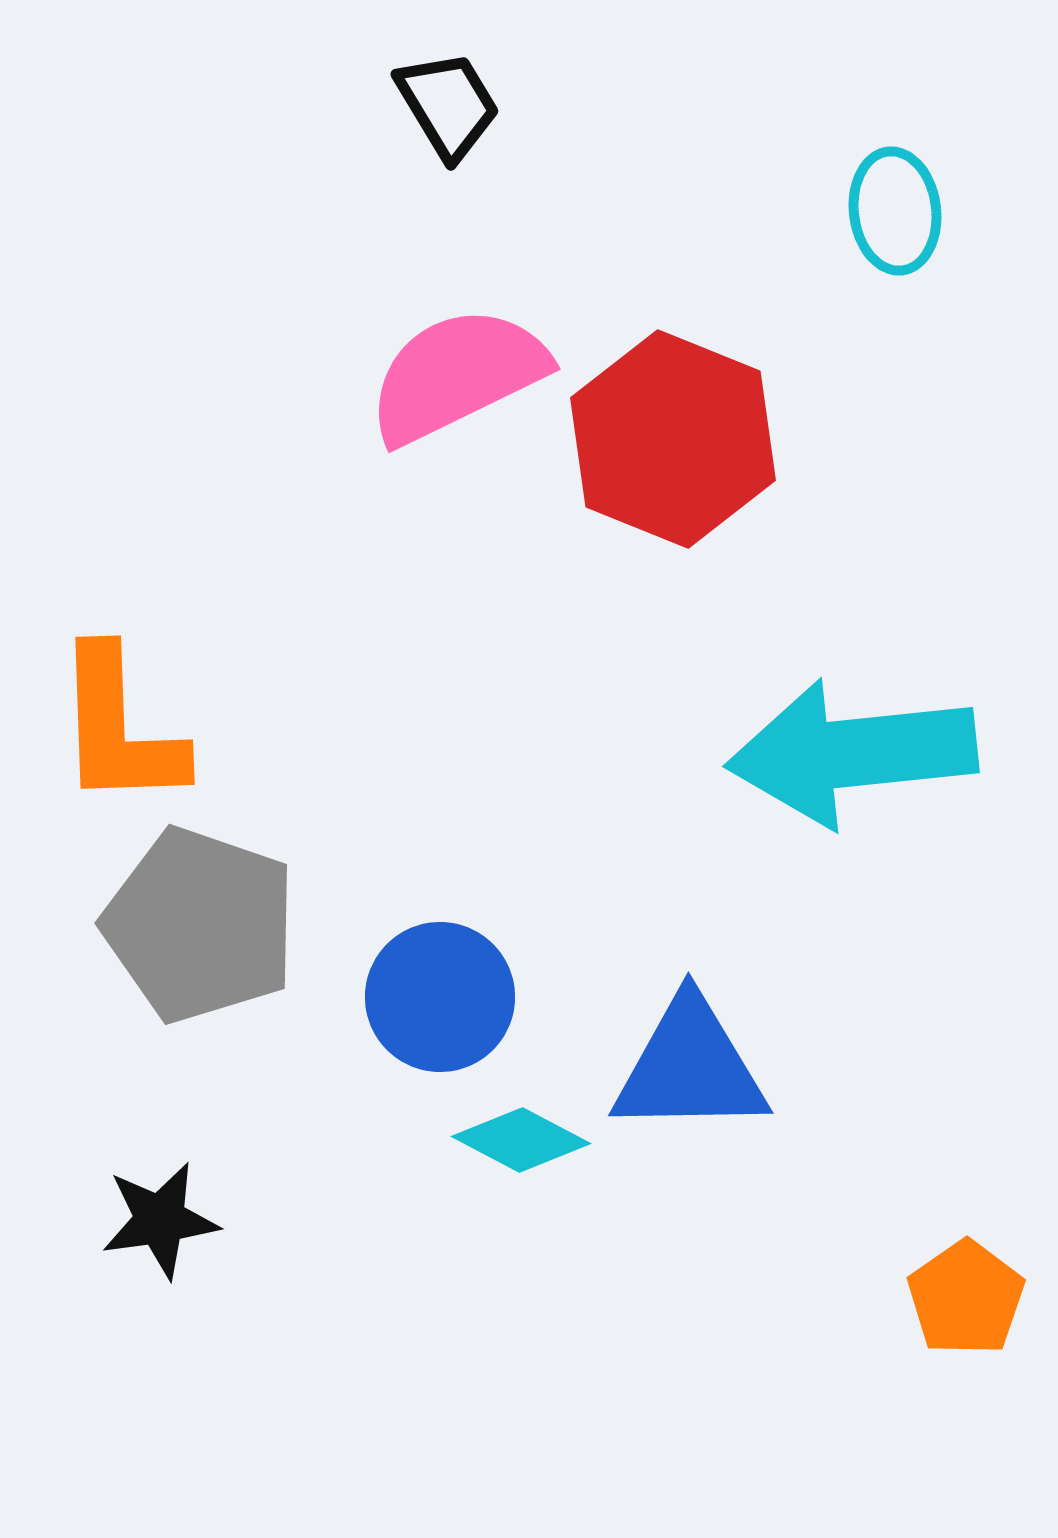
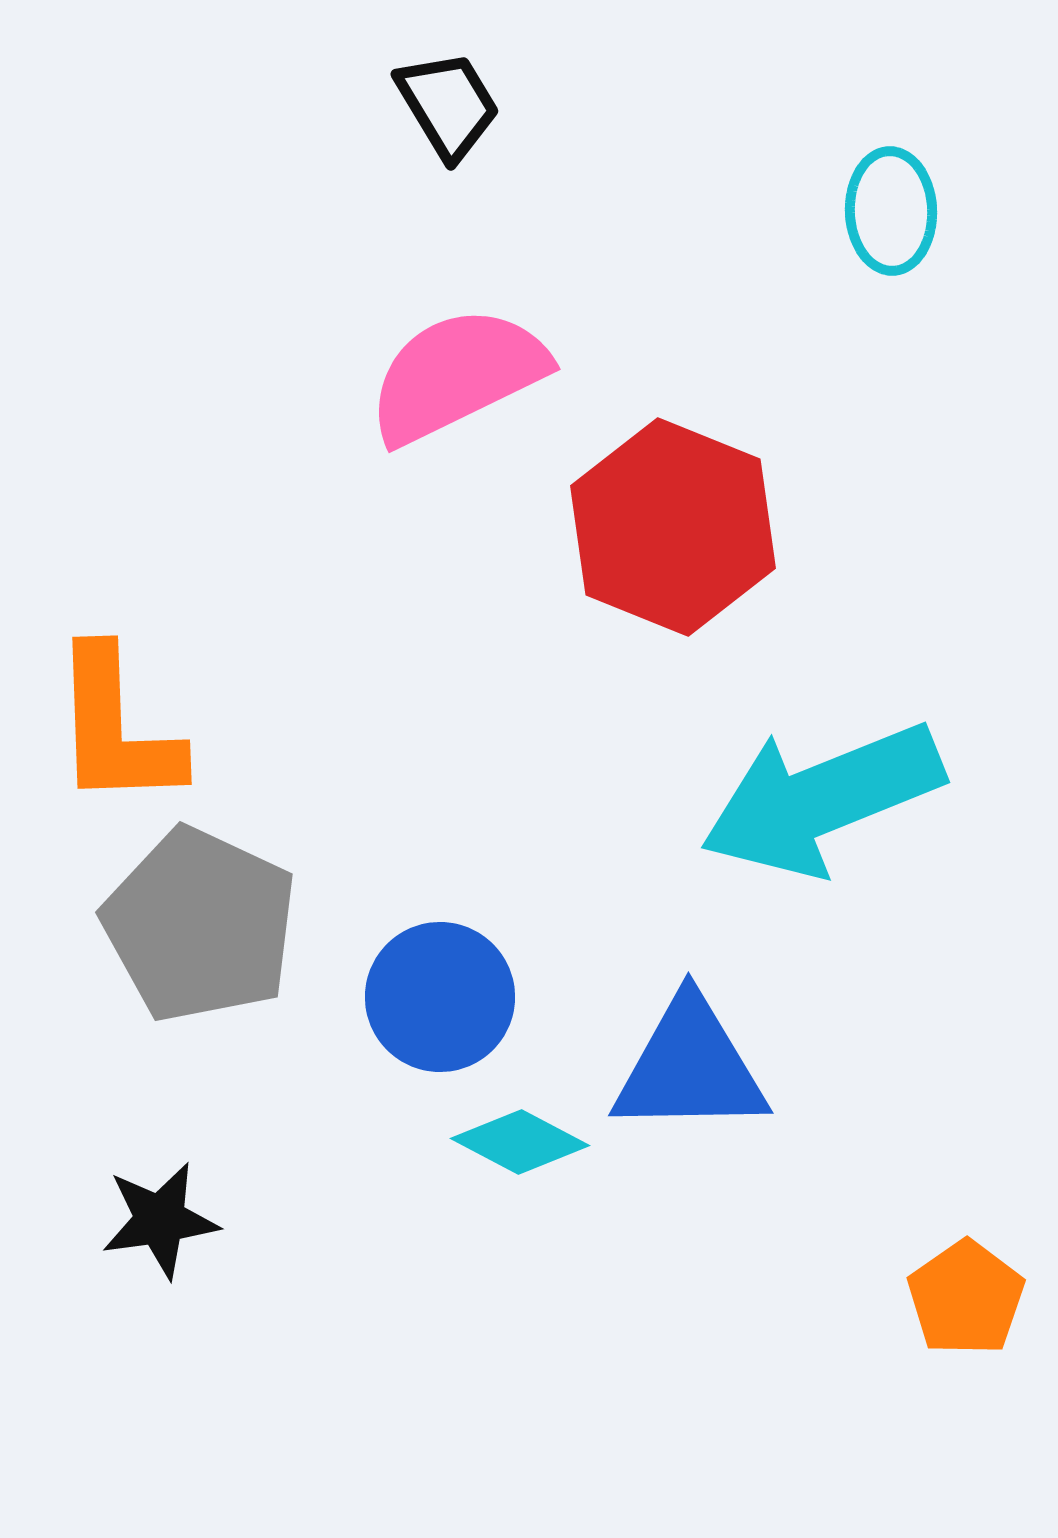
cyan ellipse: moved 4 px left; rotated 5 degrees clockwise
red hexagon: moved 88 px down
orange L-shape: moved 3 px left
cyan arrow: moved 30 px left, 46 px down; rotated 16 degrees counterclockwise
gray pentagon: rotated 6 degrees clockwise
cyan diamond: moved 1 px left, 2 px down
